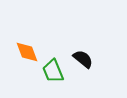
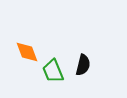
black semicircle: moved 6 px down; rotated 65 degrees clockwise
